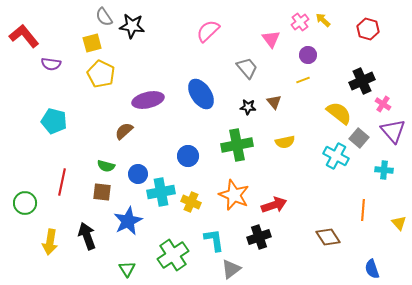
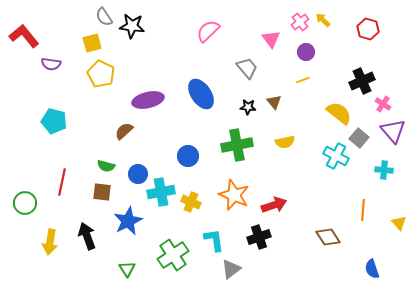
purple circle at (308, 55): moved 2 px left, 3 px up
